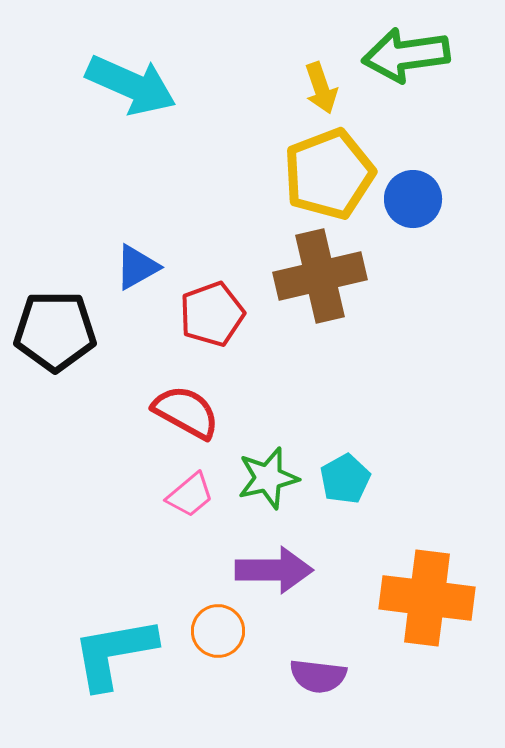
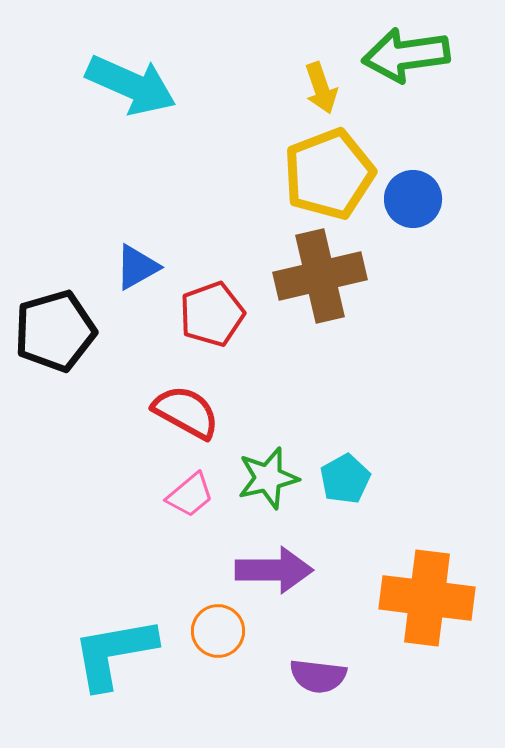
black pentagon: rotated 16 degrees counterclockwise
